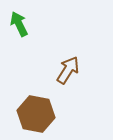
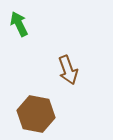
brown arrow: rotated 128 degrees clockwise
